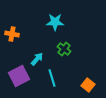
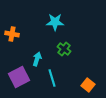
cyan arrow: rotated 24 degrees counterclockwise
purple square: moved 1 px down
